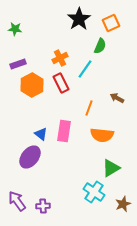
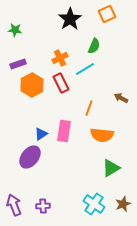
black star: moved 9 px left
orange square: moved 4 px left, 9 px up
green star: moved 1 px down
green semicircle: moved 6 px left
cyan line: rotated 24 degrees clockwise
brown arrow: moved 4 px right
blue triangle: rotated 48 degrees clockwise
cyan cross: moved 12 px down
purple arrow: moved 3 px left, 4 px down; rotated 15 degrees clockwise
